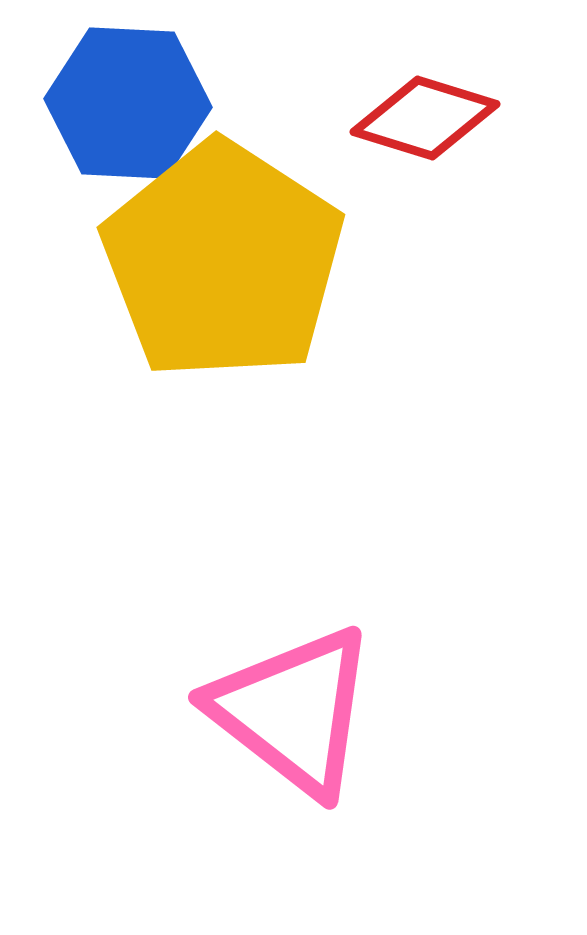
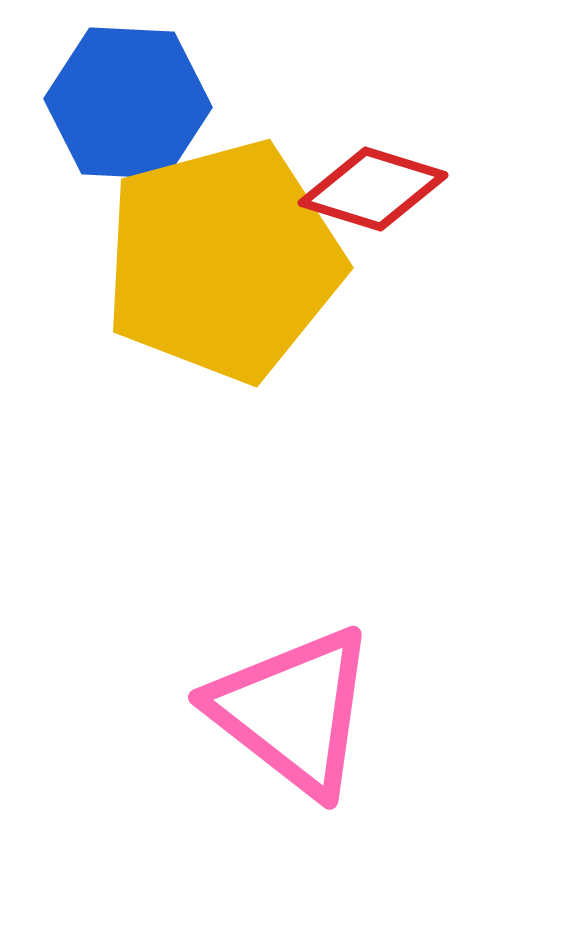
red diamond: moved 52 px left, 71 px down
yellow pentagon: rotated 24 degrees clockwise
